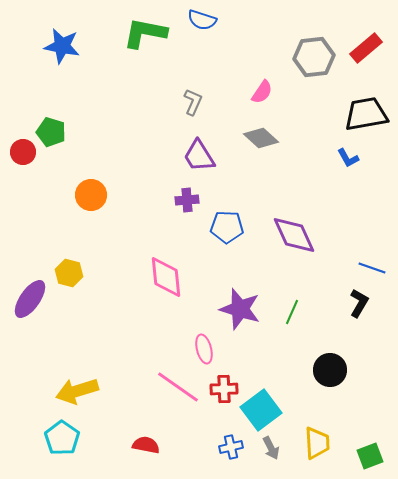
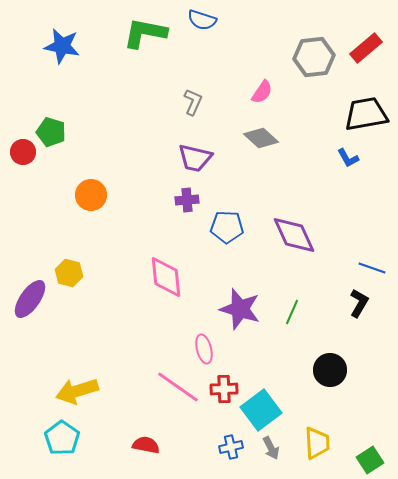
purple trapezoid: moved 4 px left, 2 px down; rotated 45 degrees counterclockwise
green square: moved 4 px down; rotated 12 degrees counterclockwise
